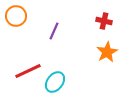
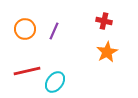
orange circle: moved 9 px right, 13 px down
red line: moved 1 px left; rotated 12 degrees clockwise
